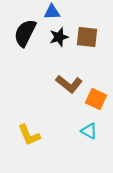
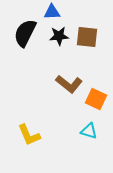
black star: moved 1 px up; rotated 12 degrees clockwise
cyan triangle: rotated 12 degrees counterclockwise
